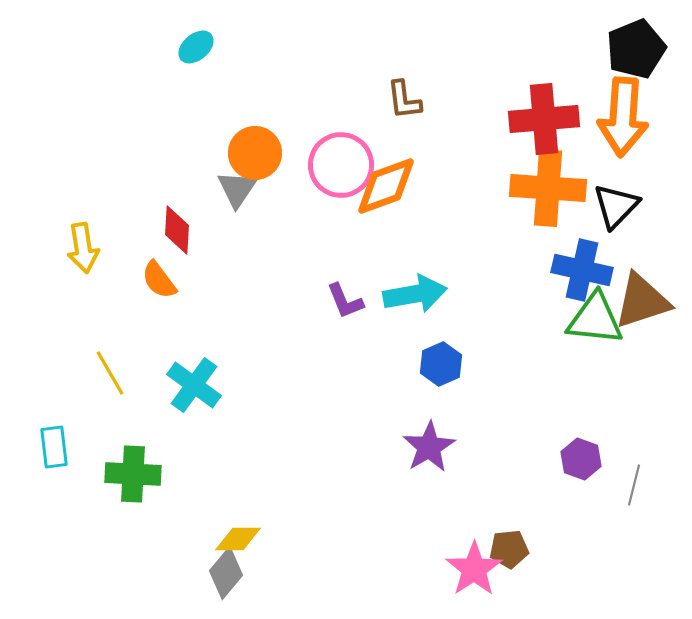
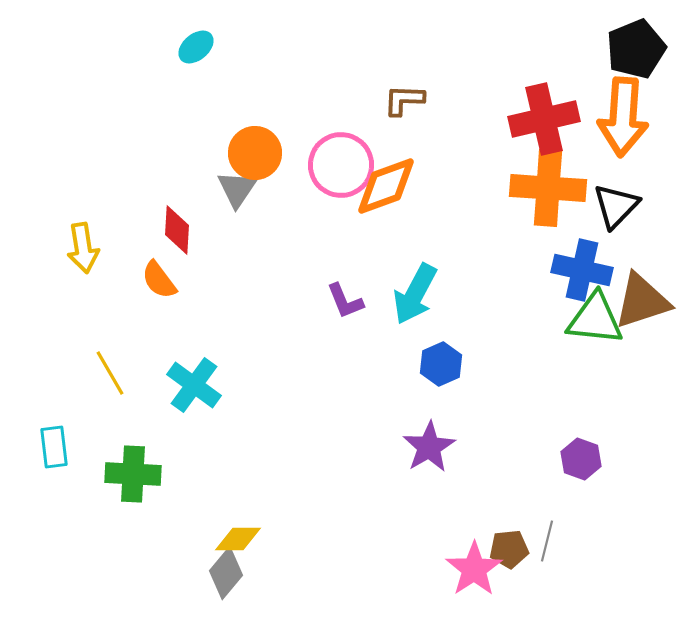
brown L-shape: rotated 99 degrees clockwise
red cross: rotated 8 degrees counterclockwise
cyan arrow: rotated 128 degrees clockwise
gray line: moved 87 px left, 56 px down
